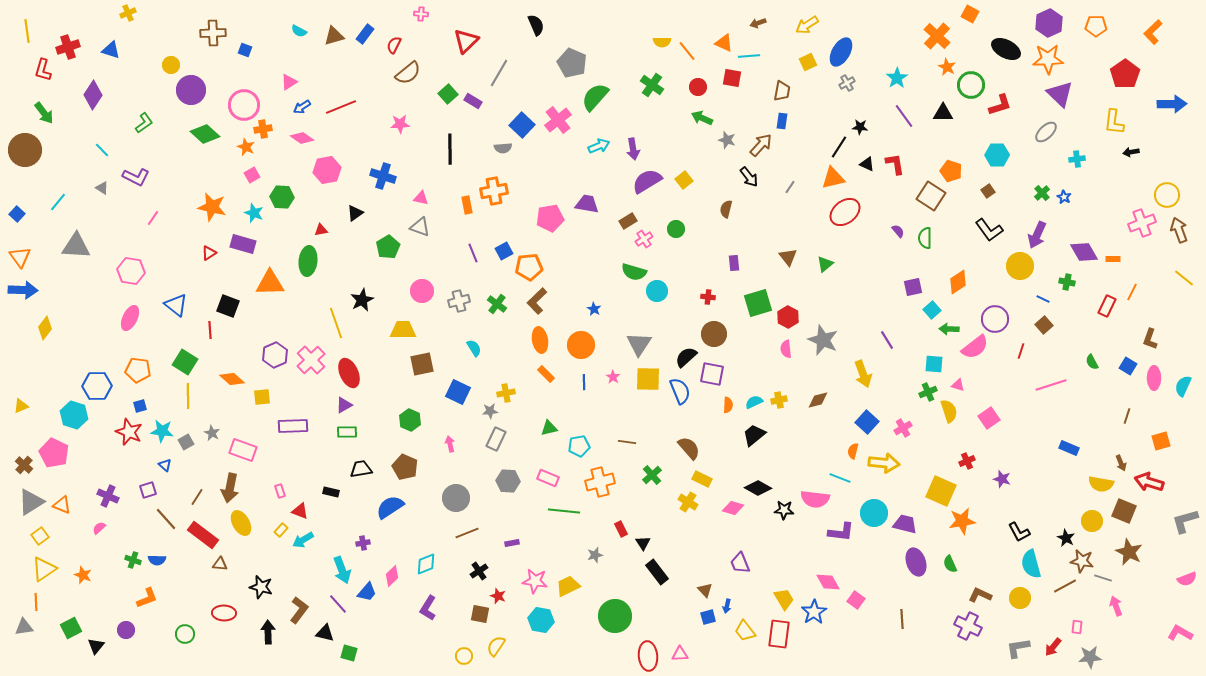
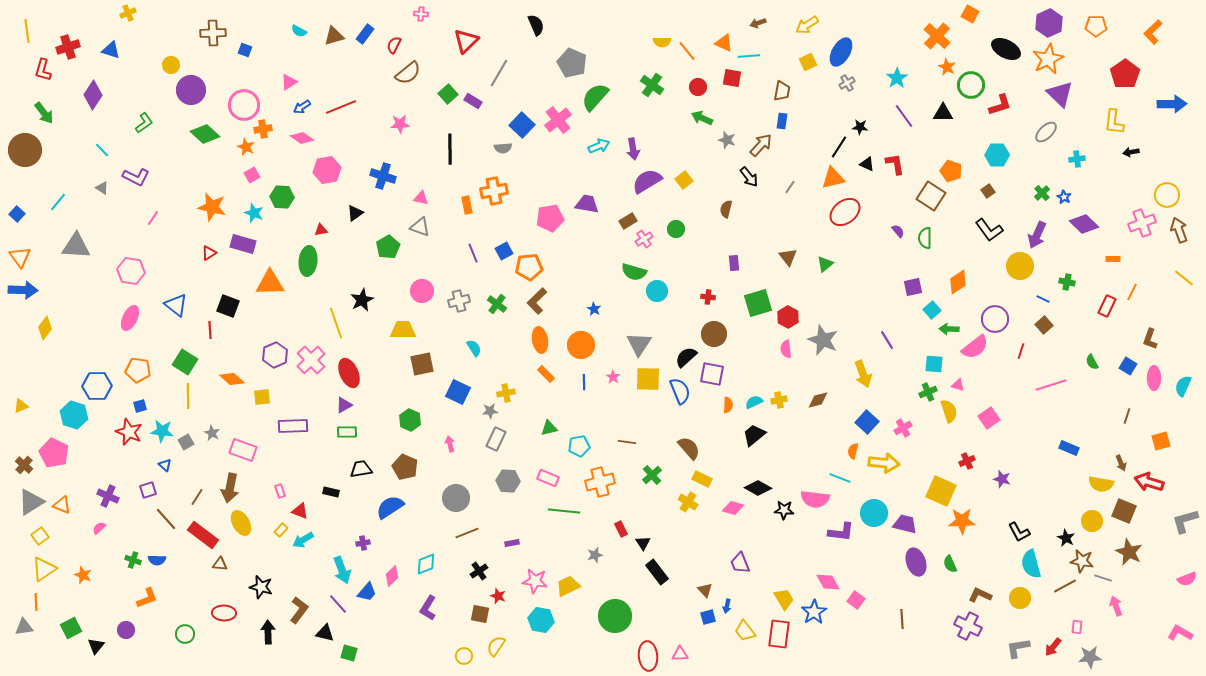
orange star at (1048, 59): rotated 24 degrees counterclockwise
purple diamond at (1084, 252): moved 28 px up; rotated 16 degrees counterclockwise
orange star at (962, 521): rotated 8 degrees clockwise
